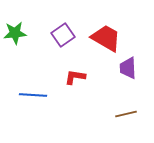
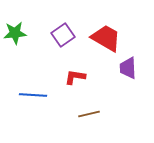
brown line: moved 37 px left
